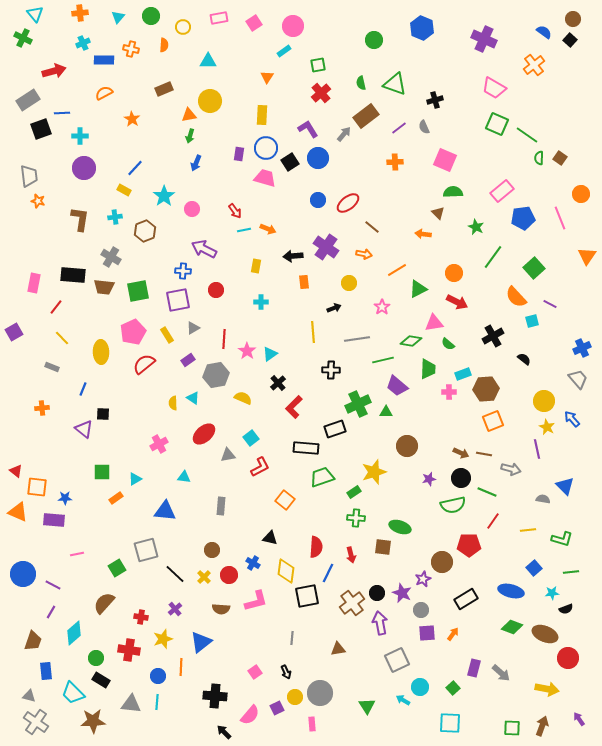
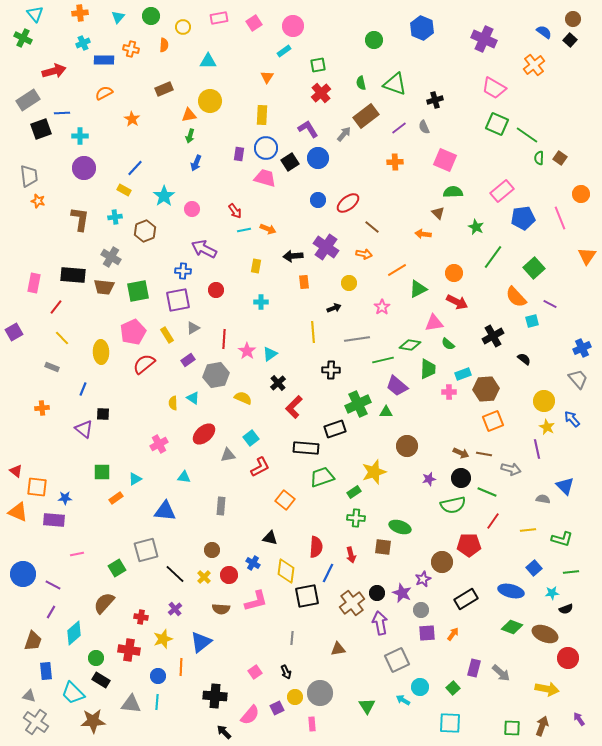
green diamond at (411, 341): moved 1 px left, 4 px down
